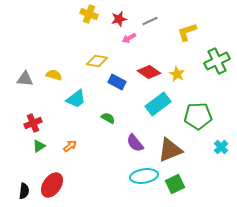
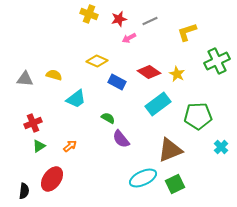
yellow diamond: rotated 15 degrees clockwise
purple semicircle: moved 14 px left, 4 px up
cyan ellipse: moved 1 px left, 2 px down; rotated 16 degrees counterclockwise
red ellipse: moved 6 px up
